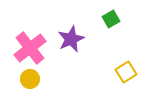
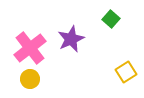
green square: rotated 18 degrees counterclockwise
